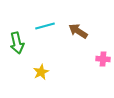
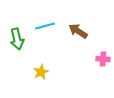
green arrow: moved 4 px up
